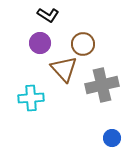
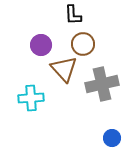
black L-shape: moved 25 px right; rotated 55 degrees clockwise
purple circle: moved 1 px right, 2 px down
gray cross: moved 1 px up
